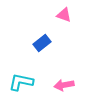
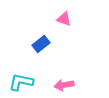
pink triangle: moved 4 px down
blue rectangle: moved 1 px left, 1 px down
